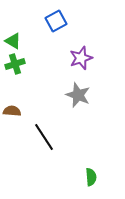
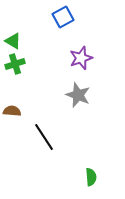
blue square: moved 7 px right, 4 px up
